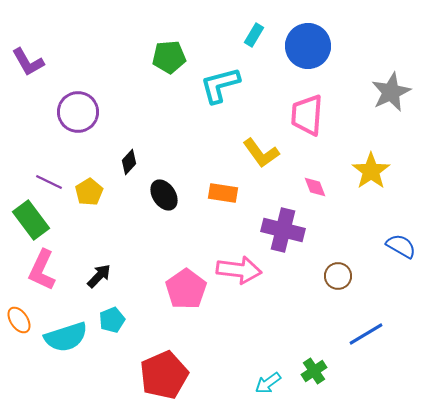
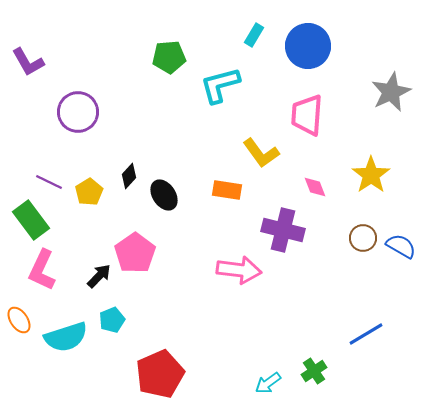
black diamond: moved 14 px down
yellow star: moved 4 px down
orange rectangle: moved 4 px right, 3 px up
brown circle: moved 25 px right, 38 px up
pink pentagon: moved 51 px left, 36 px up
red pentagon: moved 4 px left, 1 px up
